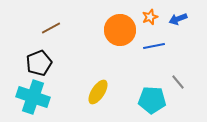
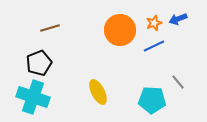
orange star: moved 4 px right, 6 px down
brown line: moved 1 px left; rotated 12 degrees clockwise
blue line: rotated 15 degrees counterclockwise
yellow ellipse: rotated 60 degrees counterclockwise
